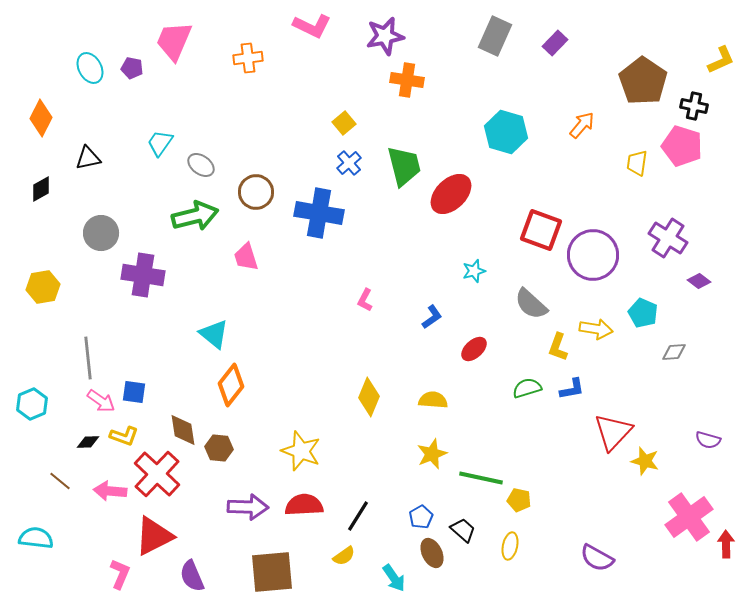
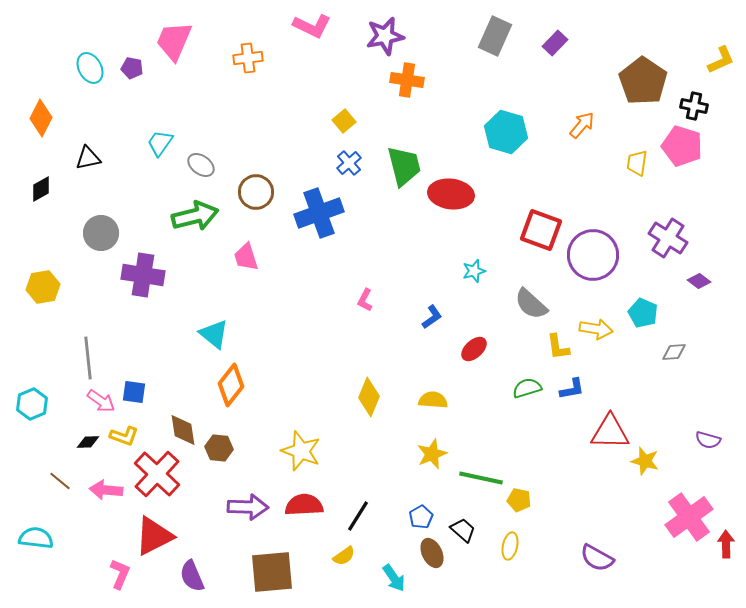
yellow square at (344, 123): moved 2 px up
red ellipse at (451, 194): rotated 51 degrees clockwise
blue cross at (319, 213): rotated 30 degrees counterclockwise
yellow L-shape at (558, 347): rotated 28 degrees counterclockwise
red triangle at (613, 432): moved 3 px left; rotated 48 degrees clockwise
pink arrow at (110, 491): moved 4 px left, 1 px up
